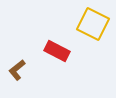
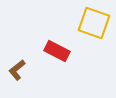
yellow square: moved 1 px right, 1 px up; rotated 8 degrees counterclockwise
